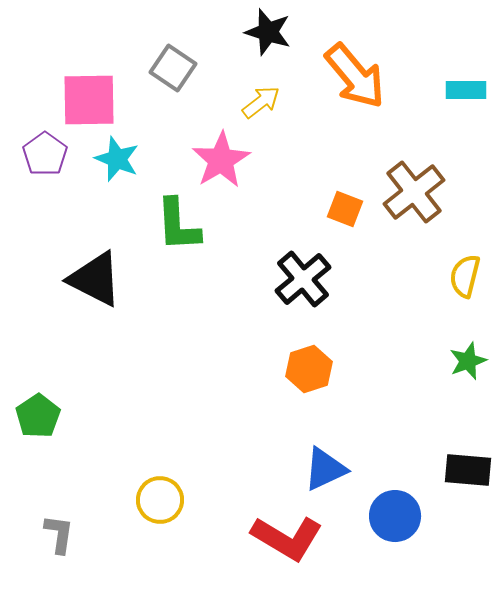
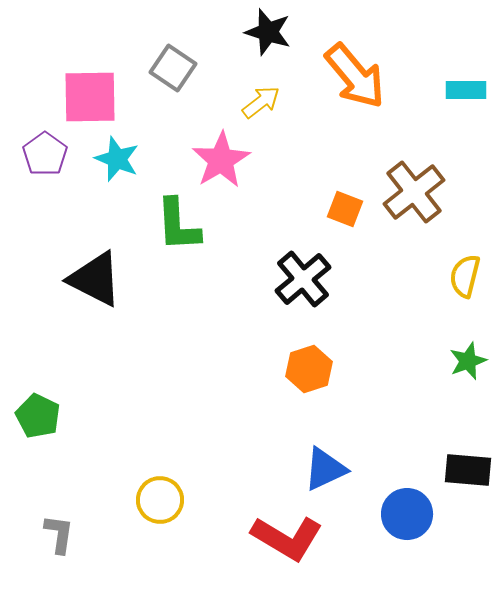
pink square: moved 1 px right, 3 px up
green pentagon: rotated 12 degrees counterclockwise
blue circle: moved 12 px right, 2 px up
